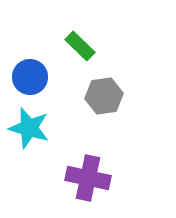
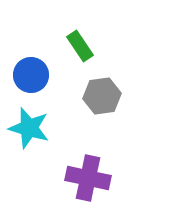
green rectangle: rotated 12 degrees clockwise
blue circle: moved 1 px right, 2 px up
gray hexagon: moved 2 px left
